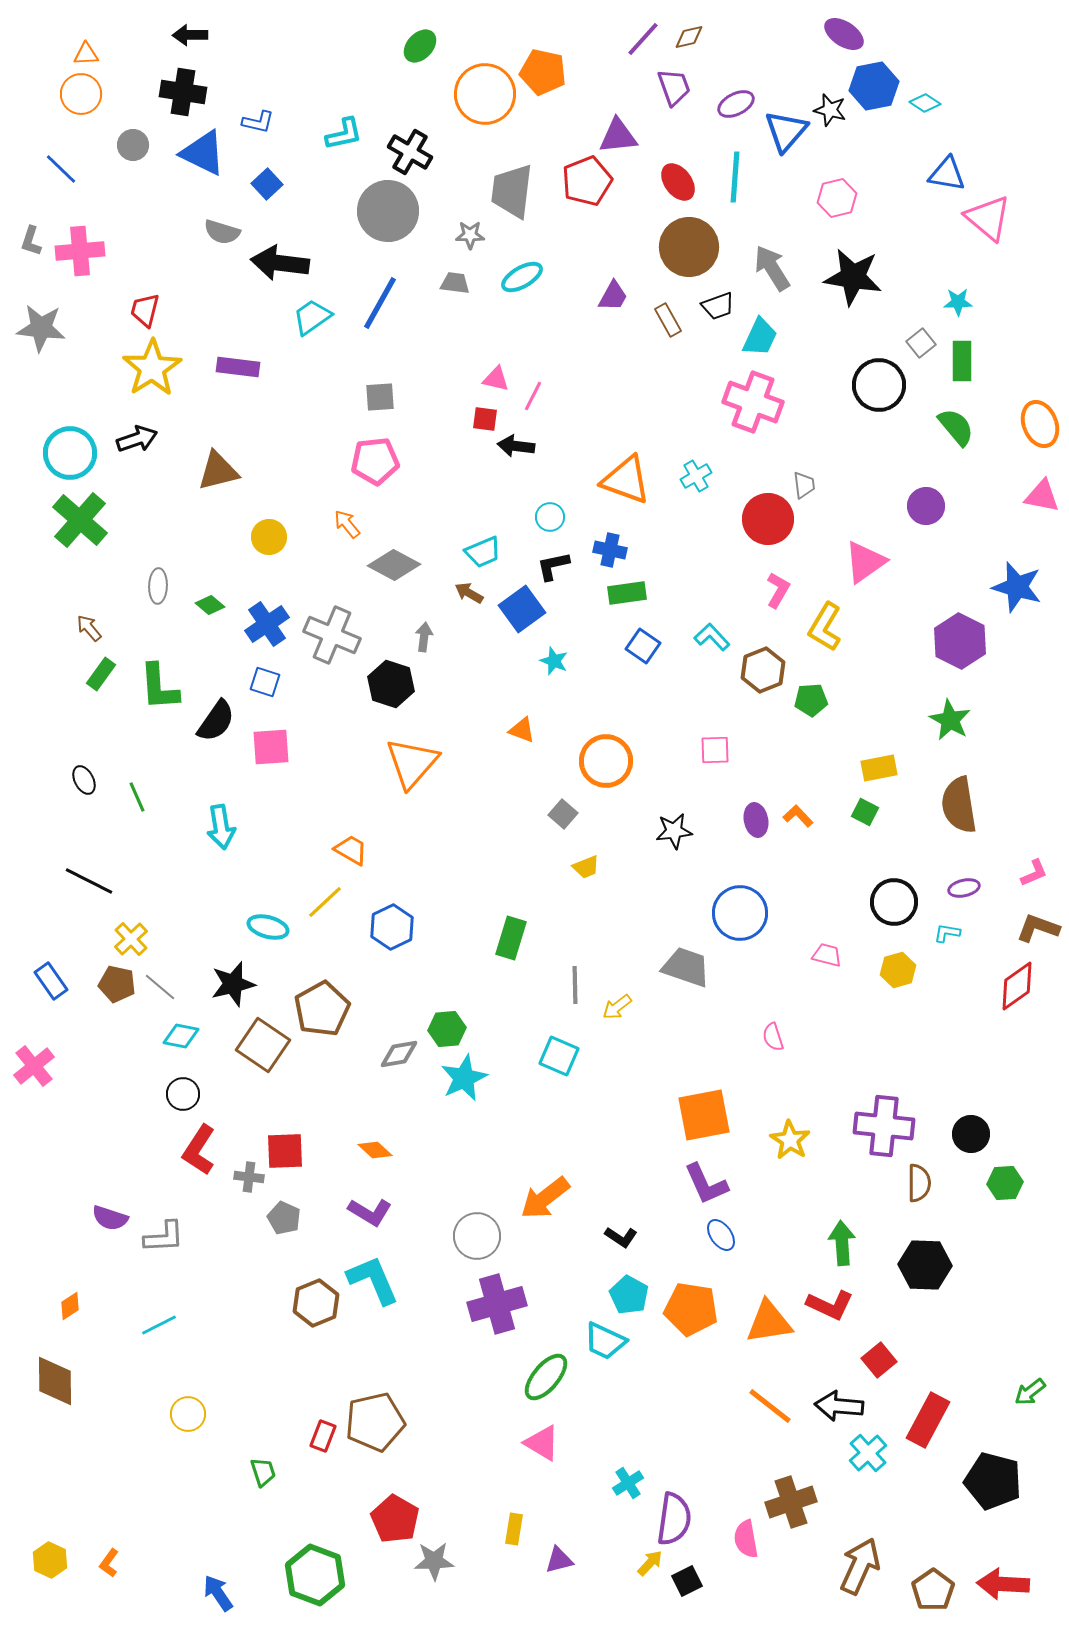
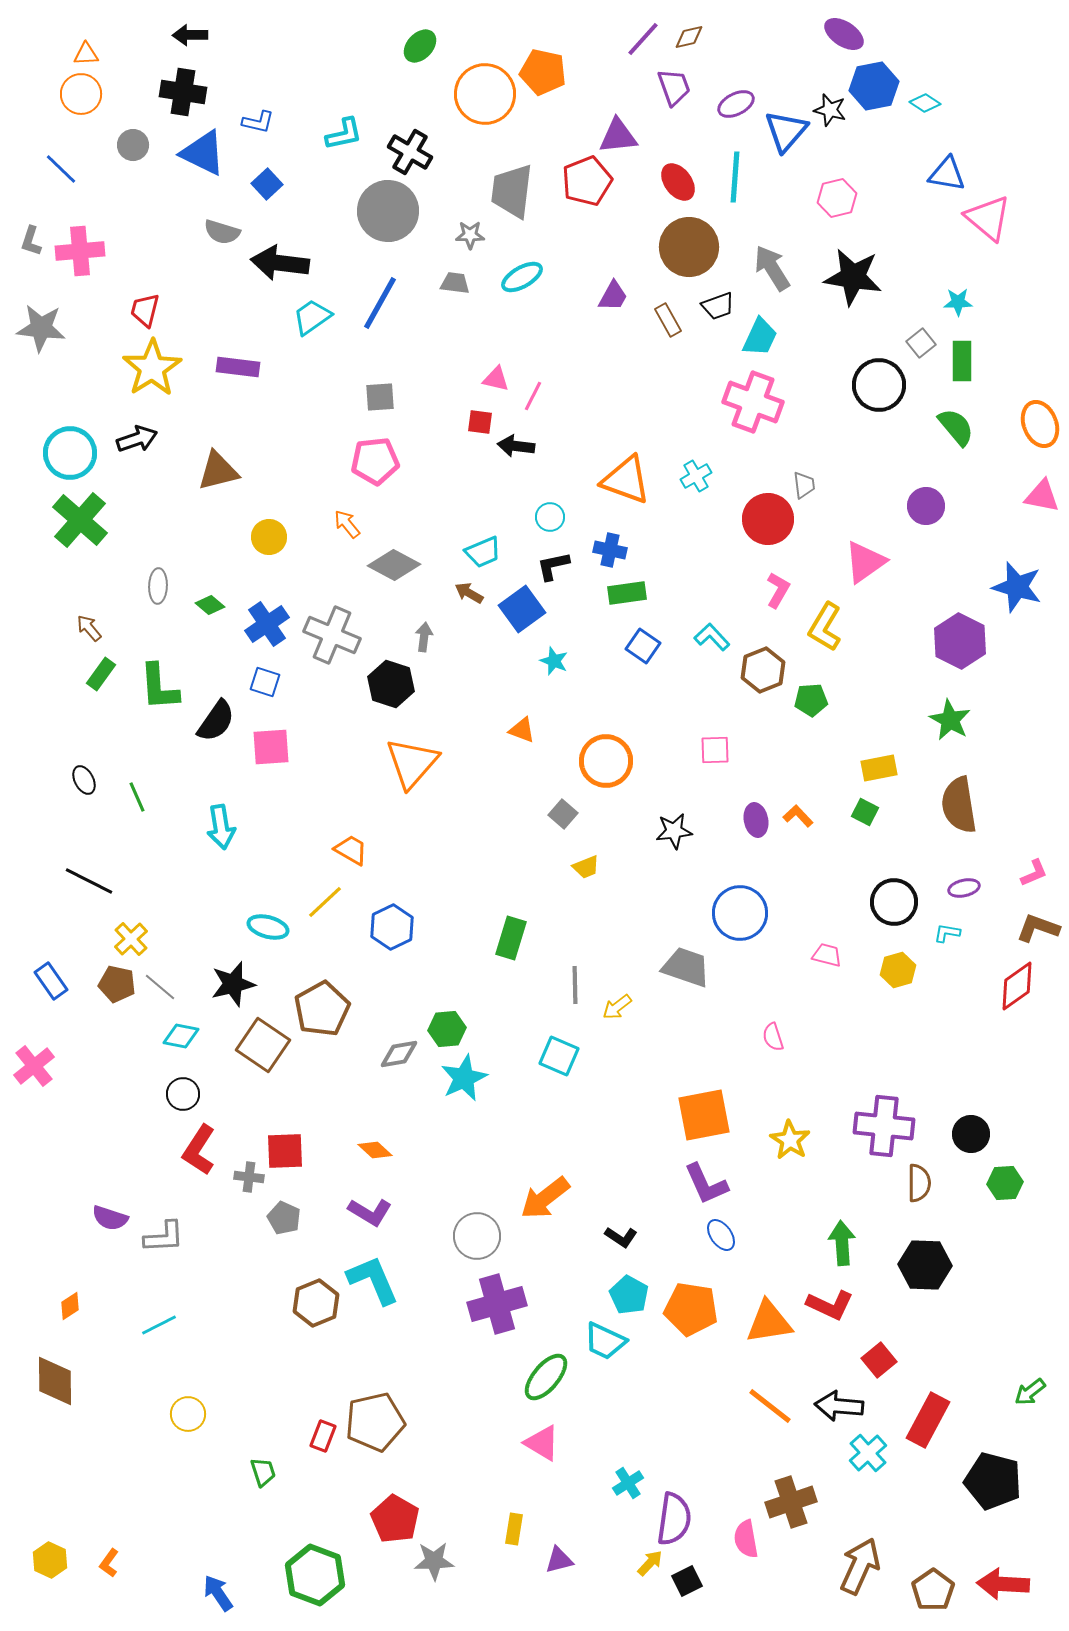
red square at (485, 419): moved 5 px left, 3 px down
